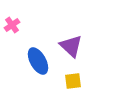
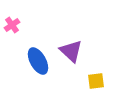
purple triangle: moved 5 px down
yellow square: moved 23 px right
